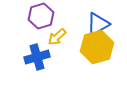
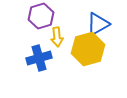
yellow arrow: rotated 54 degrees counterclockwise
yellow hexagon: moved 9 px left, 2 px down
blue cross: moved 2 px right, 1 px down
